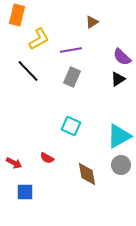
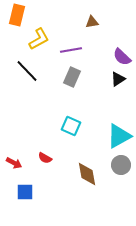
brown triangle: rotated 24 degrees clockwise
black line: moved 1 px left
red semicircle: moved 2 px left
